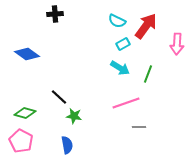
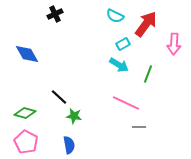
black cross: rotated 21 degrees counterclockwise
cyan semicircle: moved 2 px left, 5 px up
red arrow: moved 2 px up
pink arrow: moved 3 px left
blue diamond: rotated 25 degrees clockwise
cyan arrow: moved 1 px left, 3 px up
pink line: rotated 44 degrees clockwise
pink pentagon: moved 5 px right, 1 px down
blue semicircle: moved 2 px right
